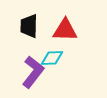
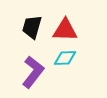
black trapezoid: moved 3 px right, 1 px down; rotated 15 degrees clockwise
cyan diamond: moved 13 px right
